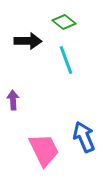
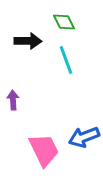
green diamond: rotated 25 degrees clockwise
blue arrow: rotated 88 degrees counterclockwise
